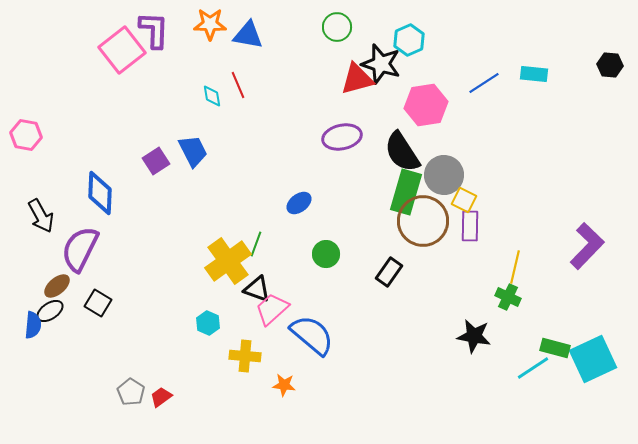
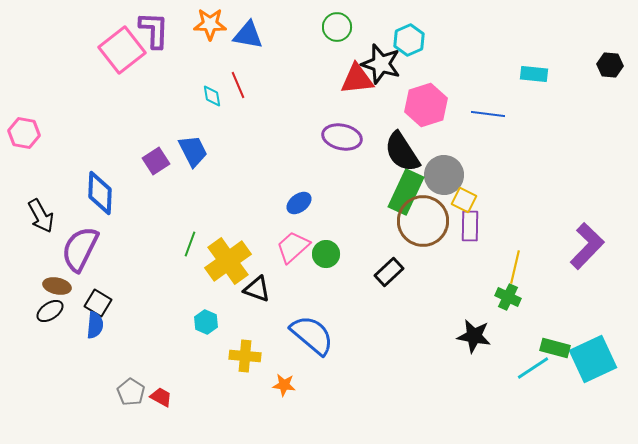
red triangle at (357, 79): rotated 9 degrees clockwise
blue line at (484, 83): moved 4 px right, 31 px down; rotated 40 degrees clockwise
pink hexagon at (426, 105): rotated 9 degrees counterclockwise
pink hexagon at (26, 135): moved 2 px left, 2 px up
purple ellipse at (342, 137): rotated 24 degrees clockwise
green rectangle at (406, 192): rotated 9 degrees clockwise
green line at (256, 244): moved 66 px left
black rectangle at (389, 272): rotated 12 degrees clockwise
brown ellipse at (57, 286): rotated 52 degrees clockwise
pink trapezoid at (272, 309): moved 21 px right, 62 px up
cyan hexagon at (208, 323): moved 2 px left, 1 px up
blue semicircle at (33, 325): moved 62 px right
red trapezoid at (161, 397): rotated 65 degrees clockwise
